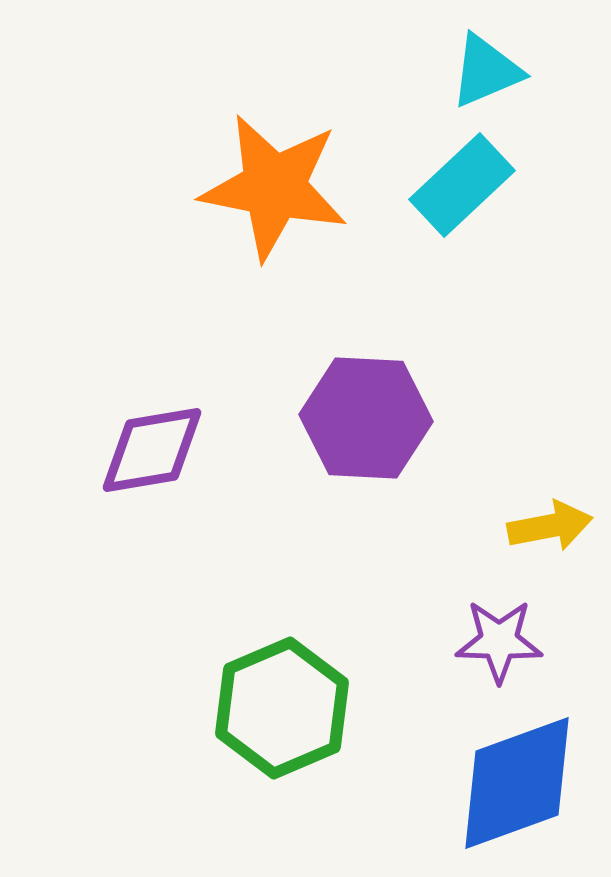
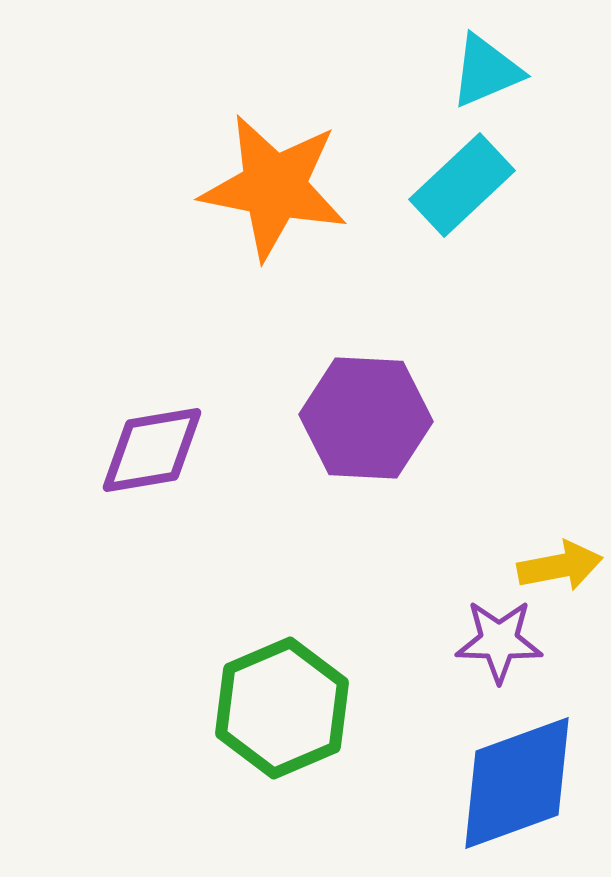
yellow arrow: moved 10 px right, 40 px down
